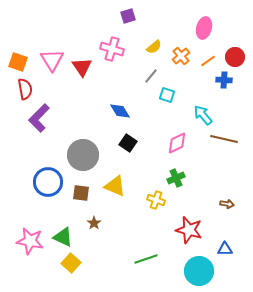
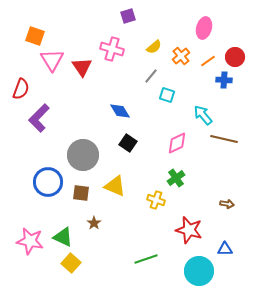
orange square: moved 17 px right, 26 px up
red semicircle: moved 4 px left; rotated 30 degrees clockwise
green cross: rotated 12 degrees counterclockwise
